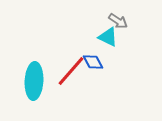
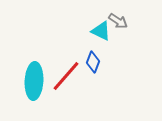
cyan triangle: moved 7 px left, 6 px up
blue diamond: rotated 50 degrees clockwise
red line: moved 5 px left, 5 px down
